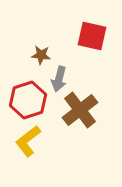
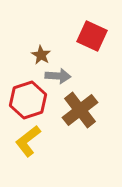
red square: rotated 12 degrees clockwise
brown star: rotated 24 degrees clockwise
gray arrow: moved 1 px left, 3 px up; rotated 100 degrees counterclockwise
